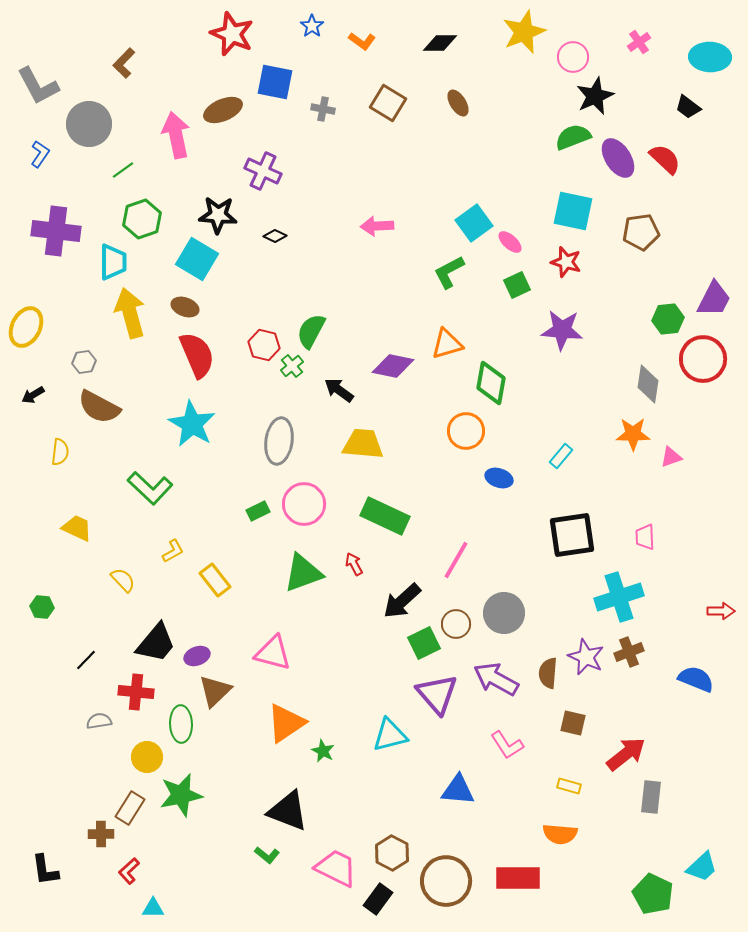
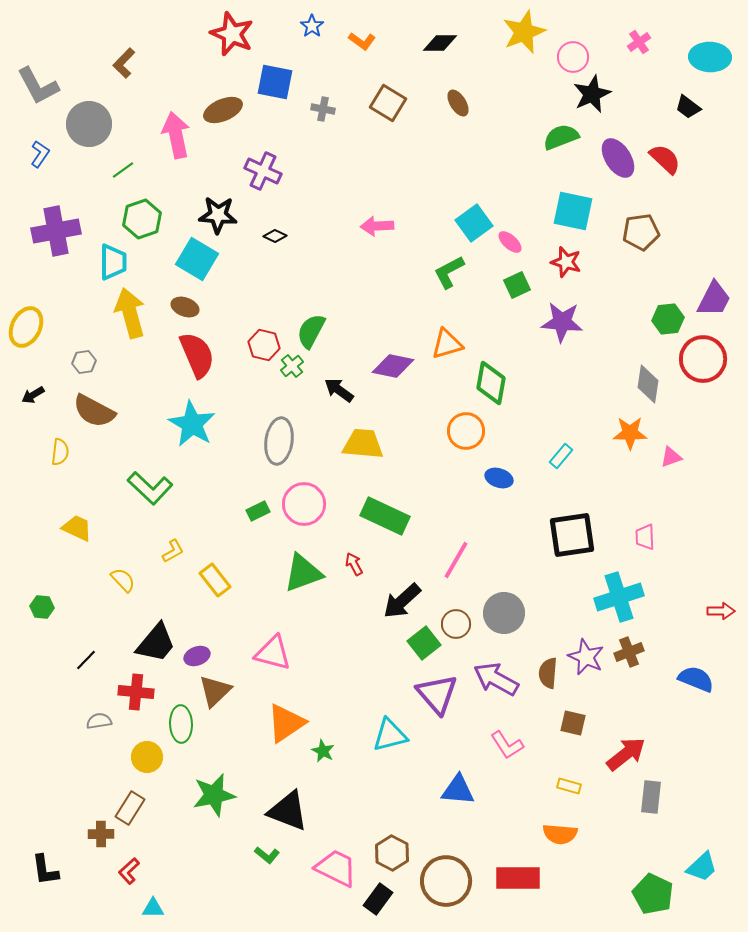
black star at (595, 96): moved 3 px left, 2 px up
green semicircle at (573, 137): moved 12 px left
purple cross at (56, 231): rotated 18 degrees counterclockwise
purple star at (562, 330): moved 8 px up
brown semicircle at (99, 407): moved 5 px left, 4 px down
orange star at (633, 434): moved 3 px left, 1 px up
green square at (424, 643): rotated 12 degrees counterclockwise
green star at (181, 795): moved 33 px right
